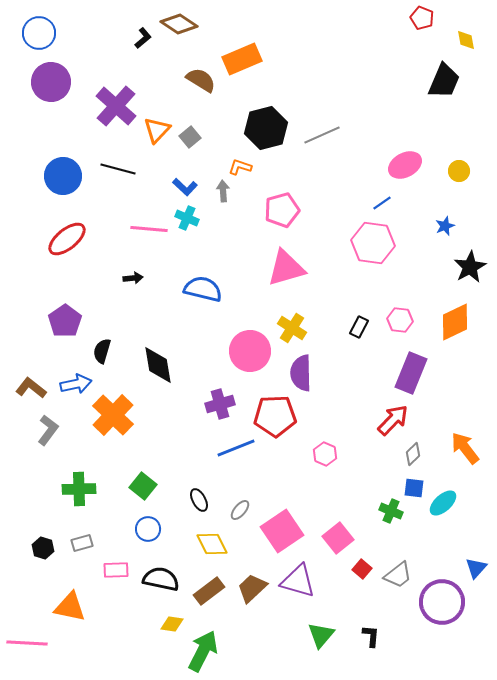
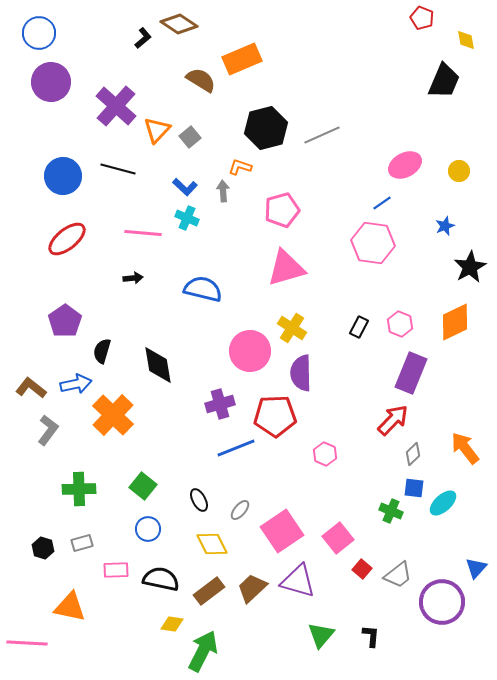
pink line at (149, 229): moved 6 px left, 4 px down
pink hexagon at (400, 320): moved 4 px down; rotated 15 degrees clockwise
